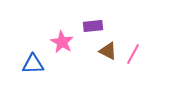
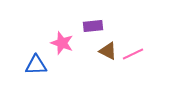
pink star: moved 1 px down; rotated 10 degrees counterclockwise
pink line: rotated 35 degrees clockwise
blue triangle: moved 3 px right, 1 px down
